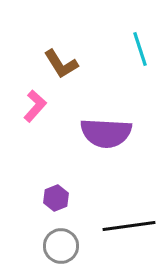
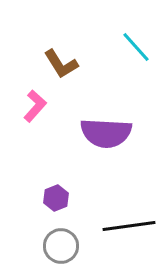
cyan line: moved 4 px left, 2 px up; rotated 24 degrees counterclockwise
